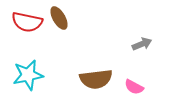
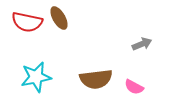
cyan star: moved 8 px right, 2 px down
